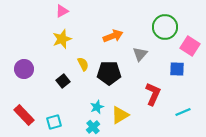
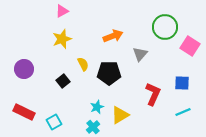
blue square: moved 5 px right, 14 px down
red rectangle: moved 3 px up; rotated 20 degrees counterclockwise
cyan square: rotated 14 degrees counterclockwise
